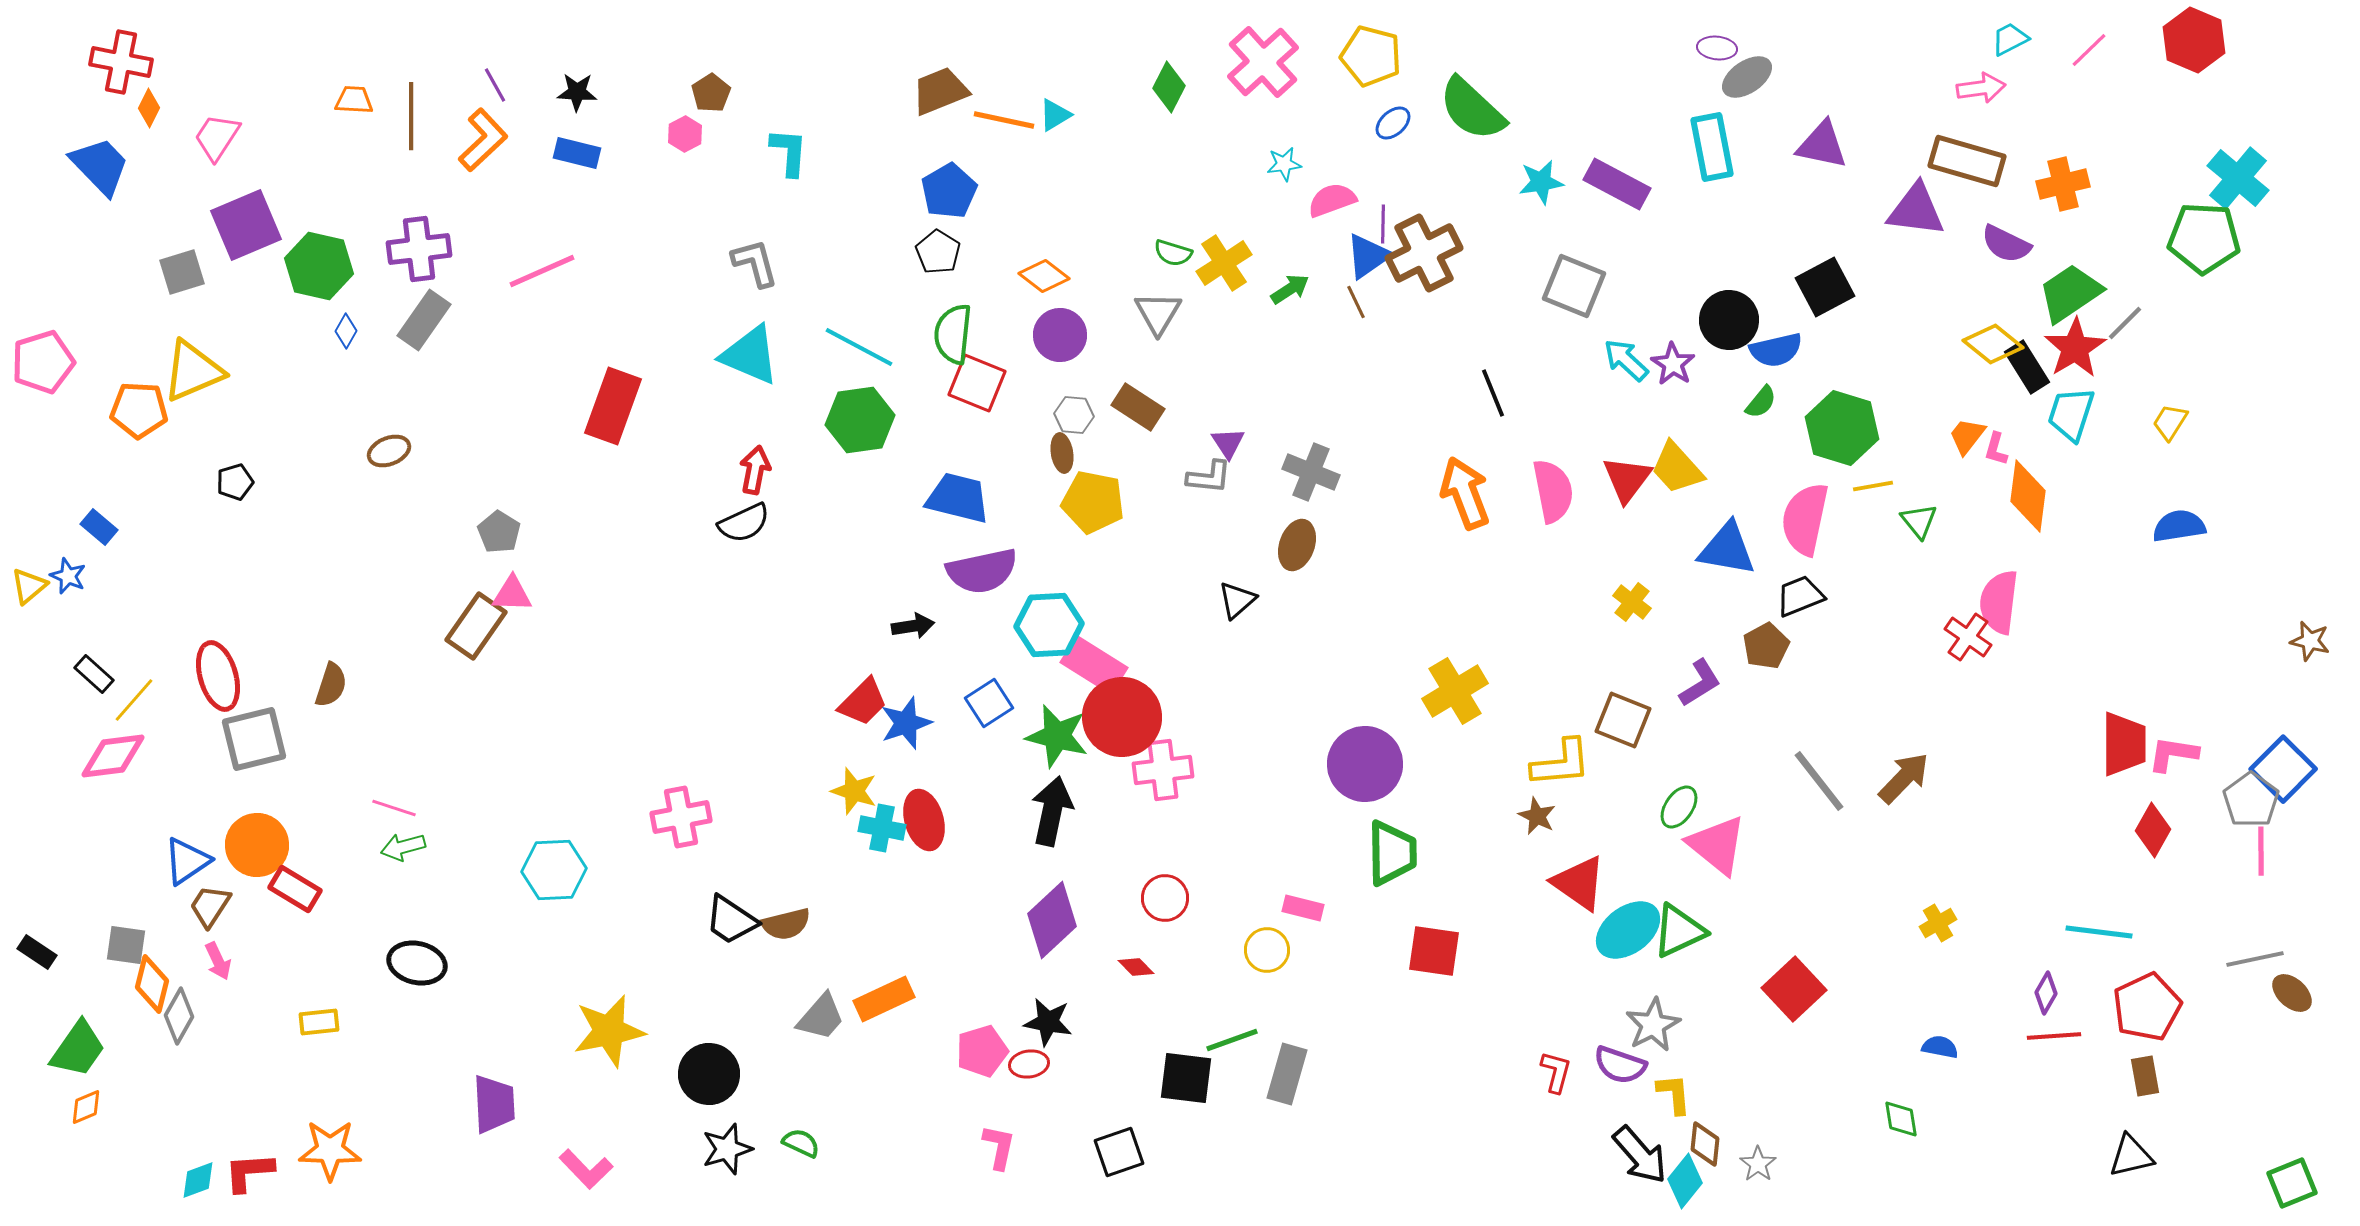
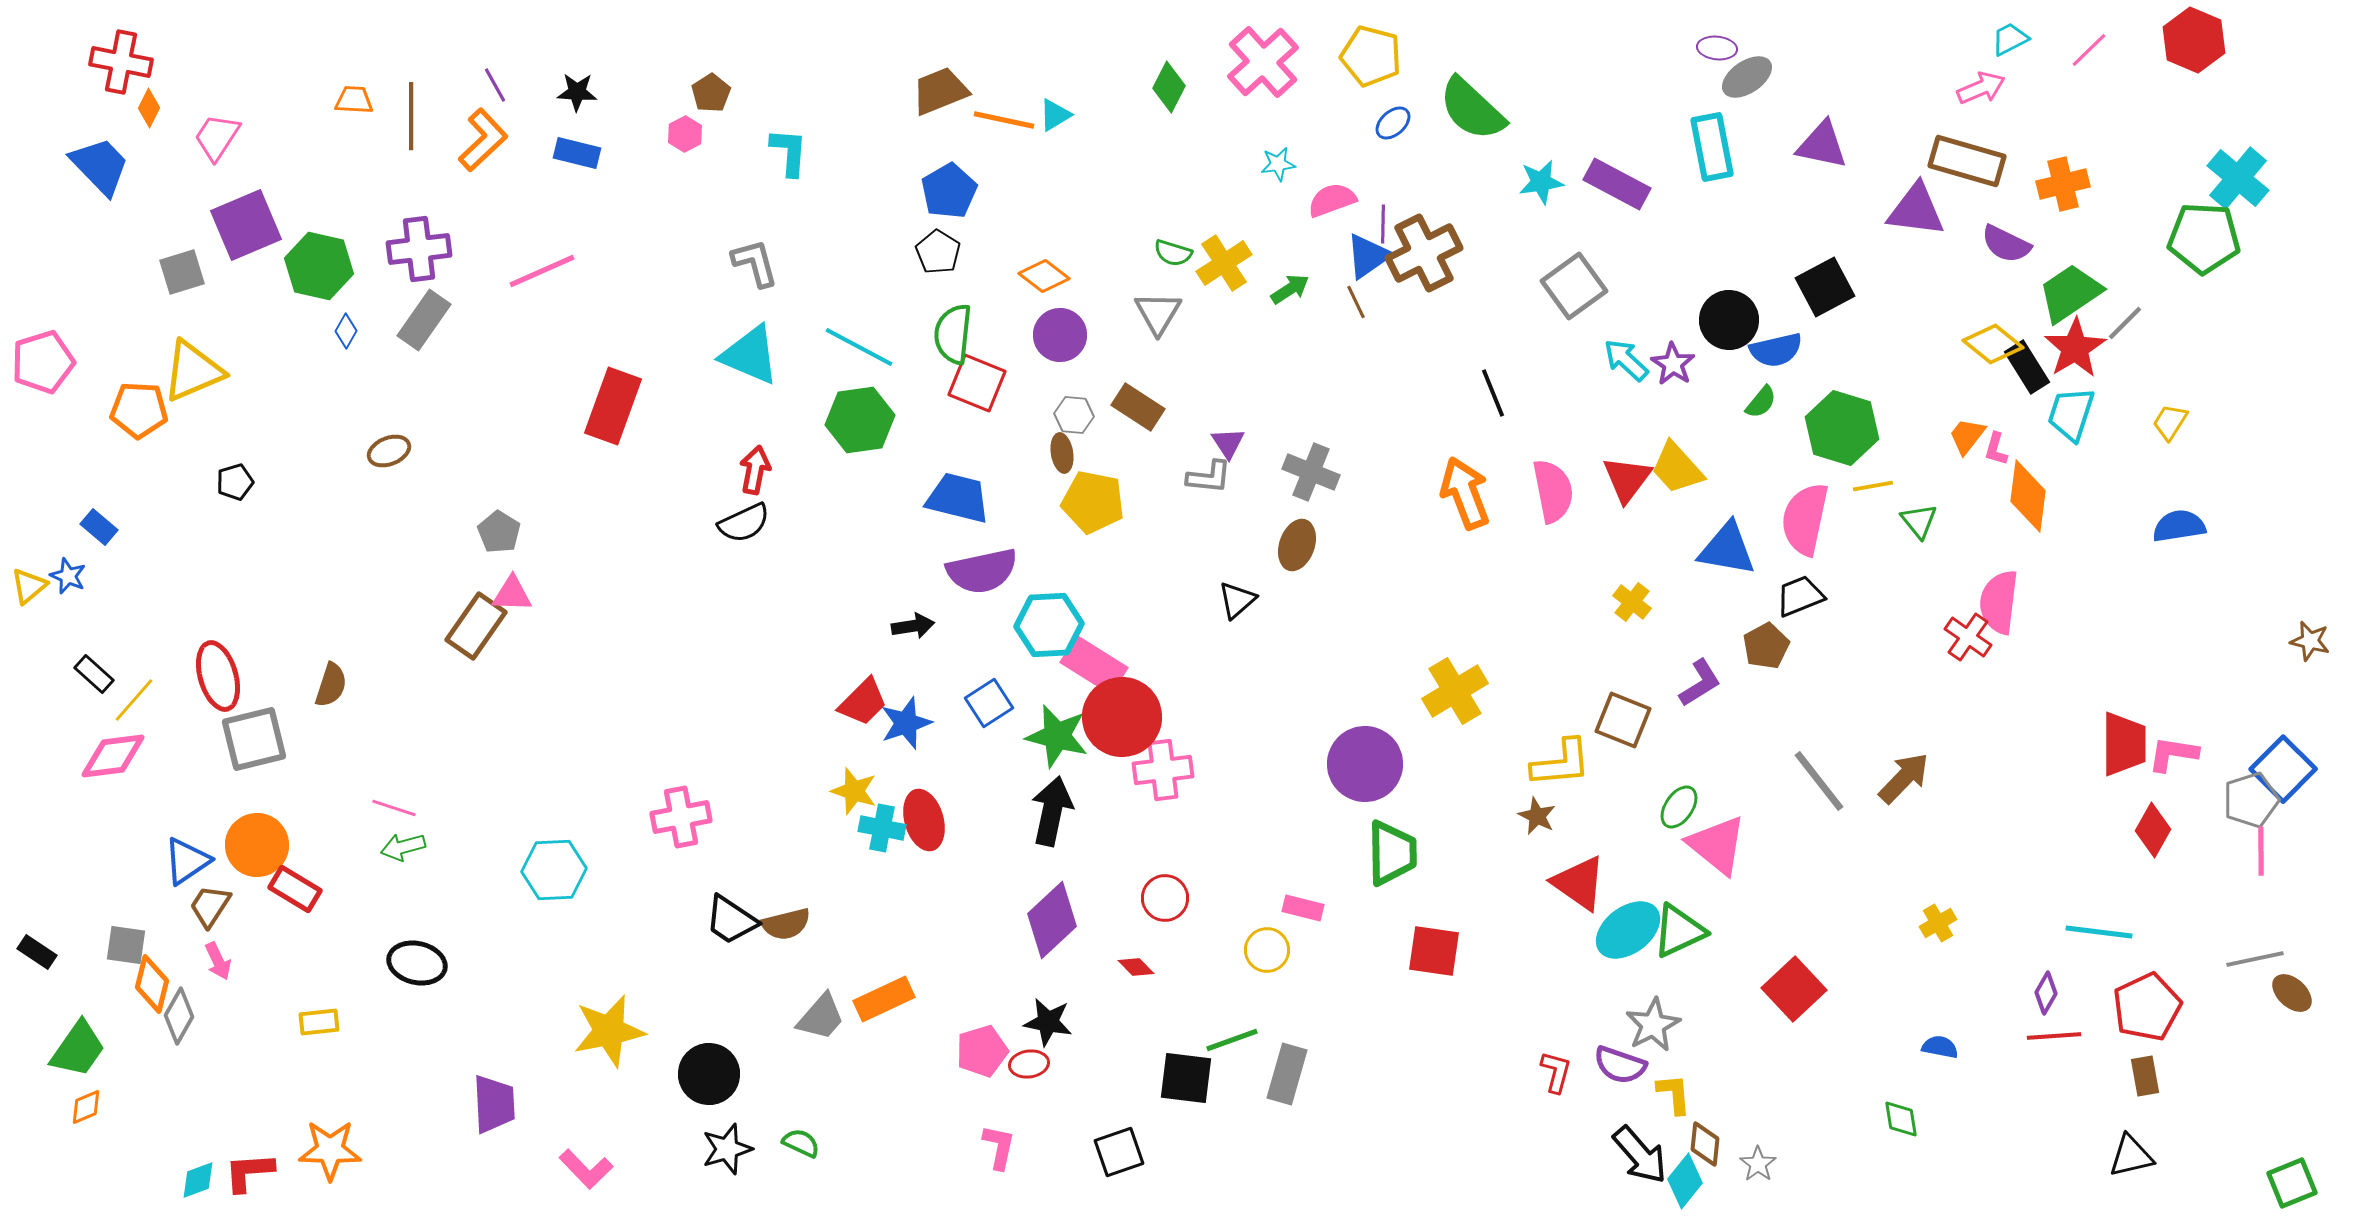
pink arrow at (1981, 88): rotated 15 degrees counterclockwise
cyan star at (1284, 164): moved 6 px left
gray square at (1574, 286): rotated 32 degrees clockwise
gray pentagon at (2251, 800): rotated 18 degrees clockwise
